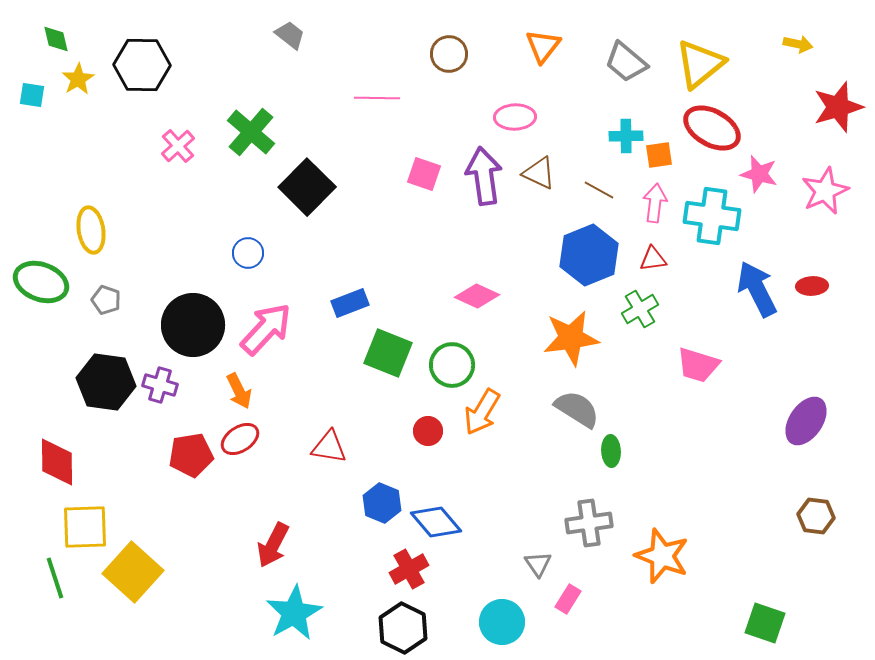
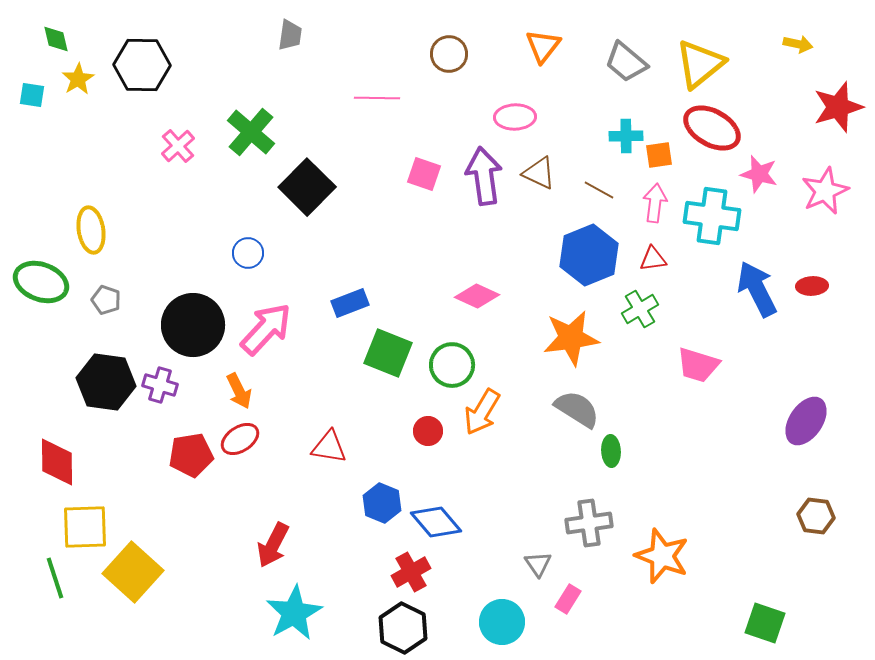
gray trapezoid at (290, 35): rotated 60 degrees clockwise
red cross at (409, 569): moved 2 px right, 3 px down
